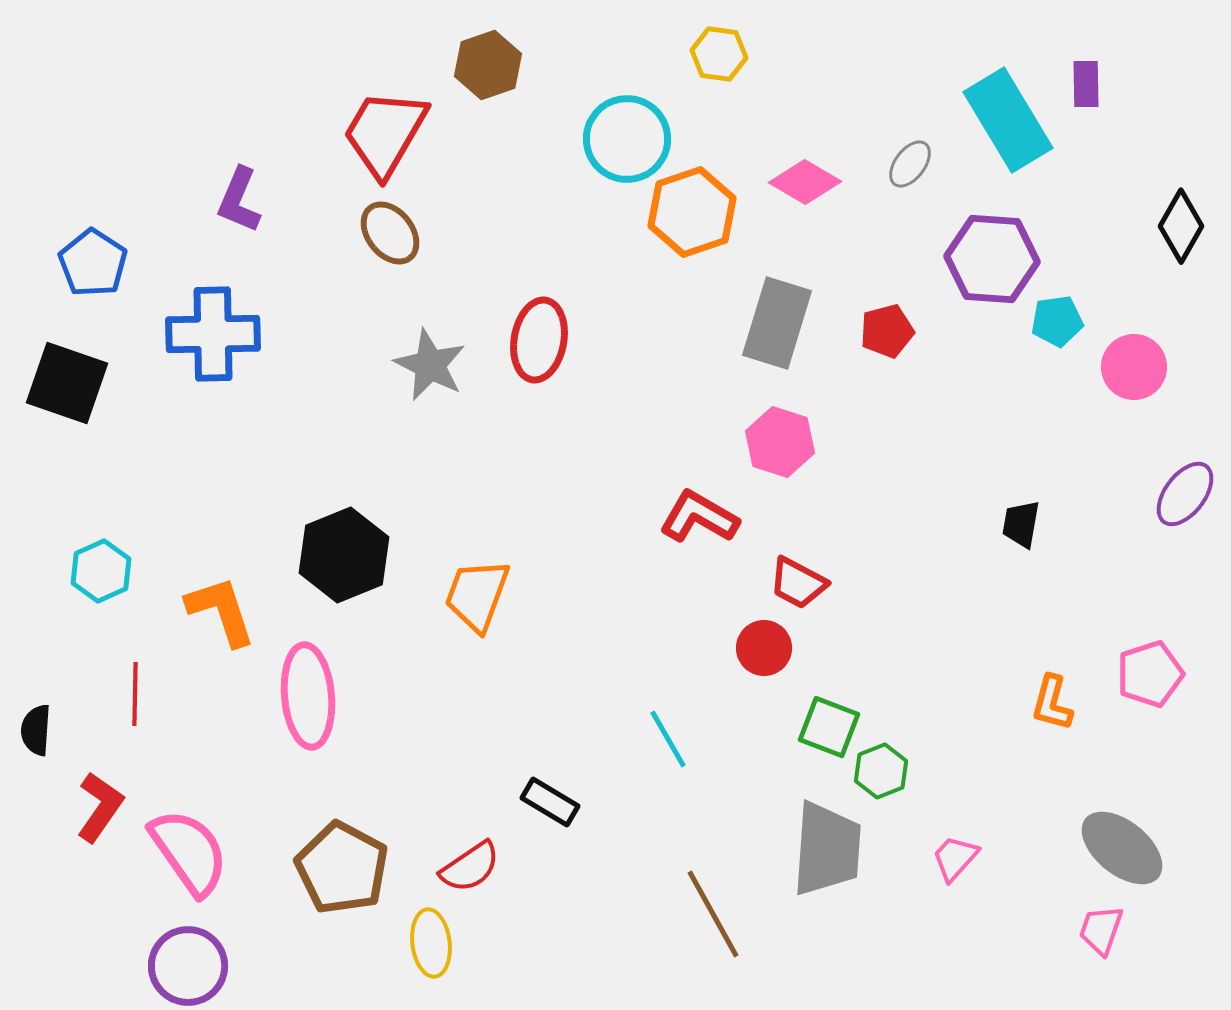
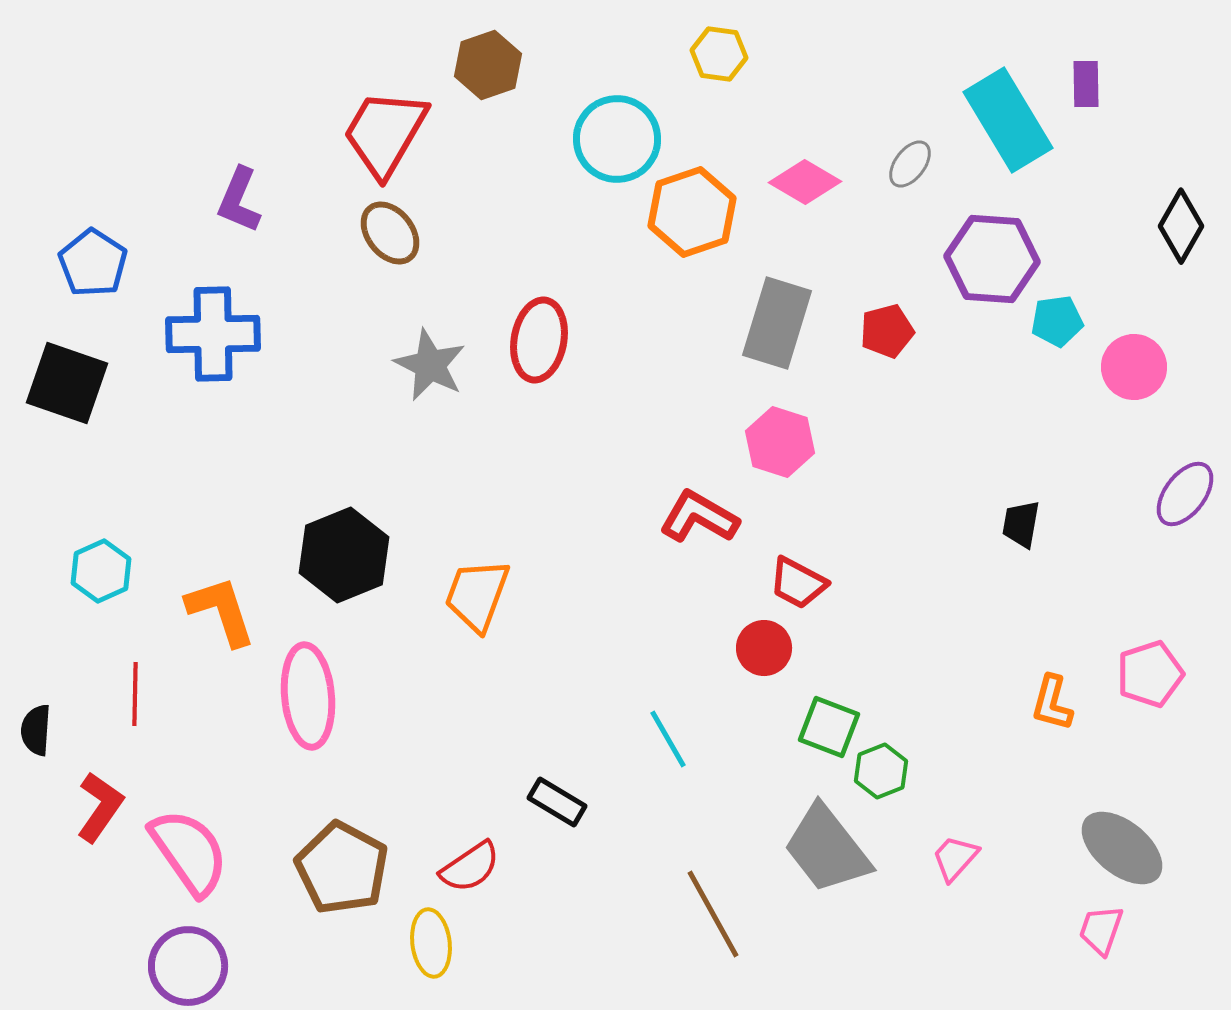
cyan circle at (627, 139): moved 10 px left
black rectangle at (550, 802): moved 7 px right
gray trapezoid at (827, 849): rotated 138 degrees clockwise
